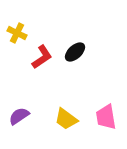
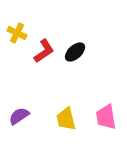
red L-shape: moved 2 px right, 6 px up
yellow trapezoid: rotated 40 degrees clockwise
